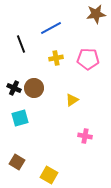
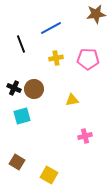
brown circle: moved 1 px down
yellow triangle: rotated 24 degrees clockwise
cyan square: moved 2 px right, 2 px up
pink cross: rotated 24 degrees counterclockwise
